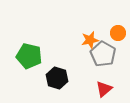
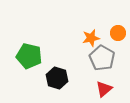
orange star: moved 1 px right, 2 px up
gray pentagon: moved 1 px left, 4 px down
